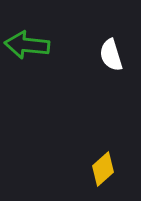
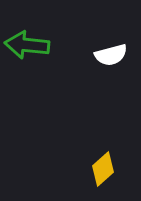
white semicircle: rotated 88 degrees counterclockwise
